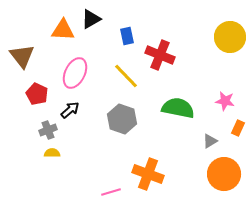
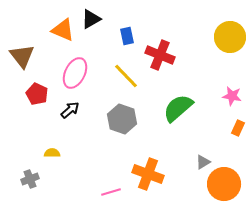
orange triangle: rotated 20 degrees clockwise
pink star: moved 7 px right, 5 px up
green semicircle: rotated 52 degrees counterclockwise
gray cross: moved 18 px left, 49 px down
gray triangle: moved 7 px left, 21 px down
orange circle: moved 10 px down
